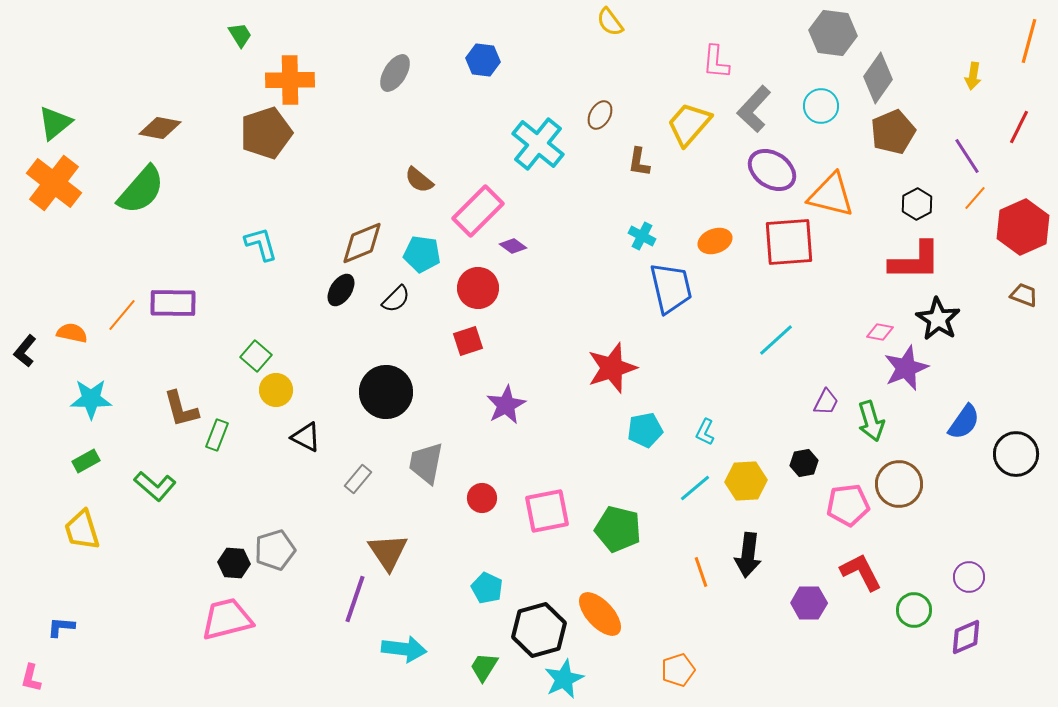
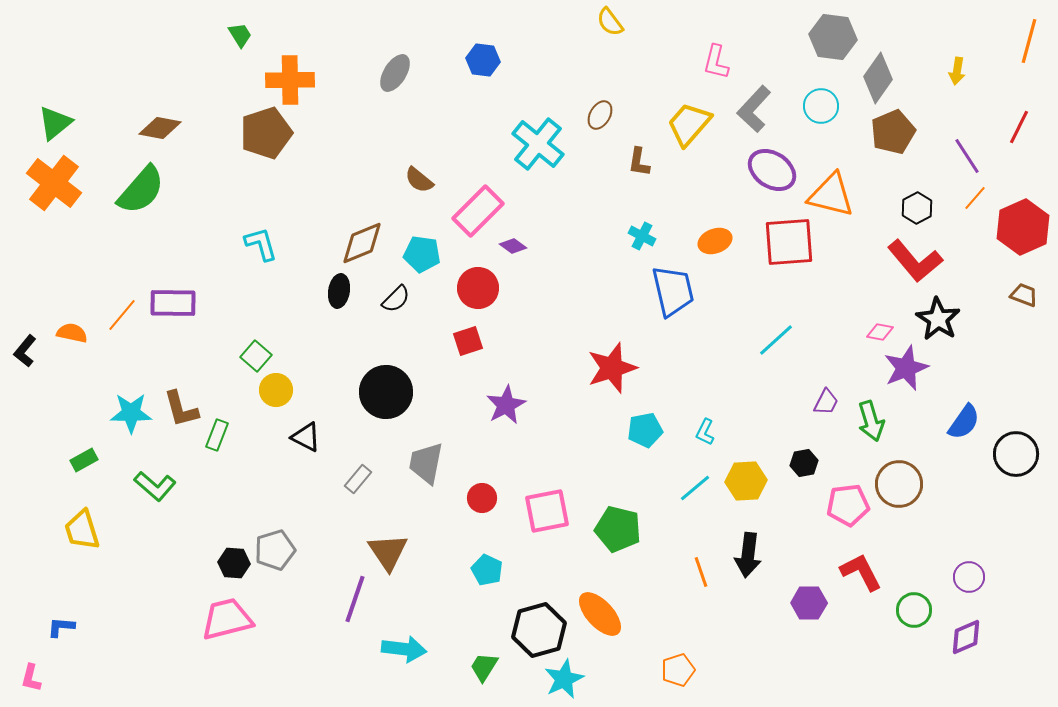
gray hexagon at (833, 33): moved 4 px down
pink L-shape at (716, 62): rotated 9 degrees clockwise
yellow arrow at (973, 76): moved 16 px left, 5 px up
black hexagon at (917, 204): moved 4 px down
red L-shape at (915, 261): rotated 50 degrees clockwise
blue trapezoid at (671, 288): moved 2 px right, 3 px down
black ellipse at (341, 290): moved 2 px left, 1 px down; rotated 24 degrees counterclockwise
cyan star at (91, 399): moved 40 px right, 14 px down
green rectangle at (86, 461): moved 2 px left, 1 px up
cyan pentagon at (487, 588): moved 18 px up
